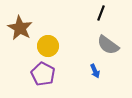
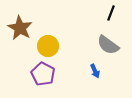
black line: moved 10 px right
